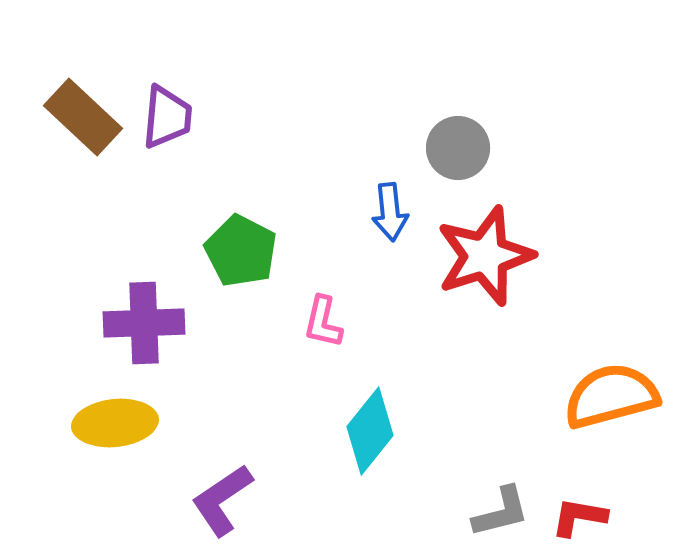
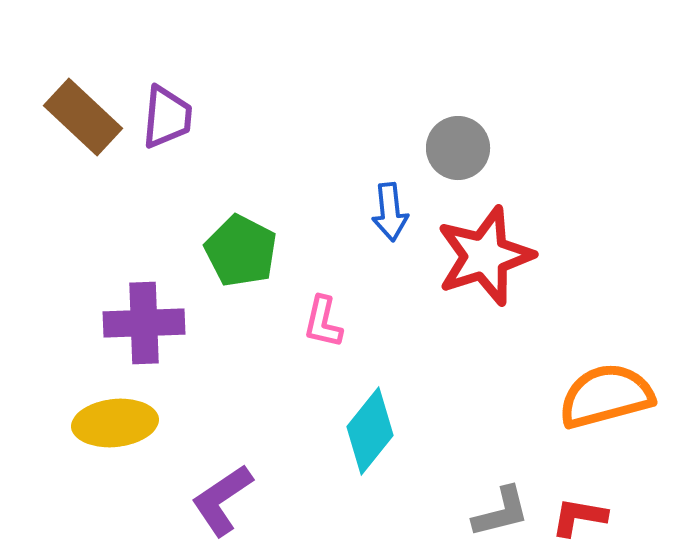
orange semicircle: moved 5 px left
